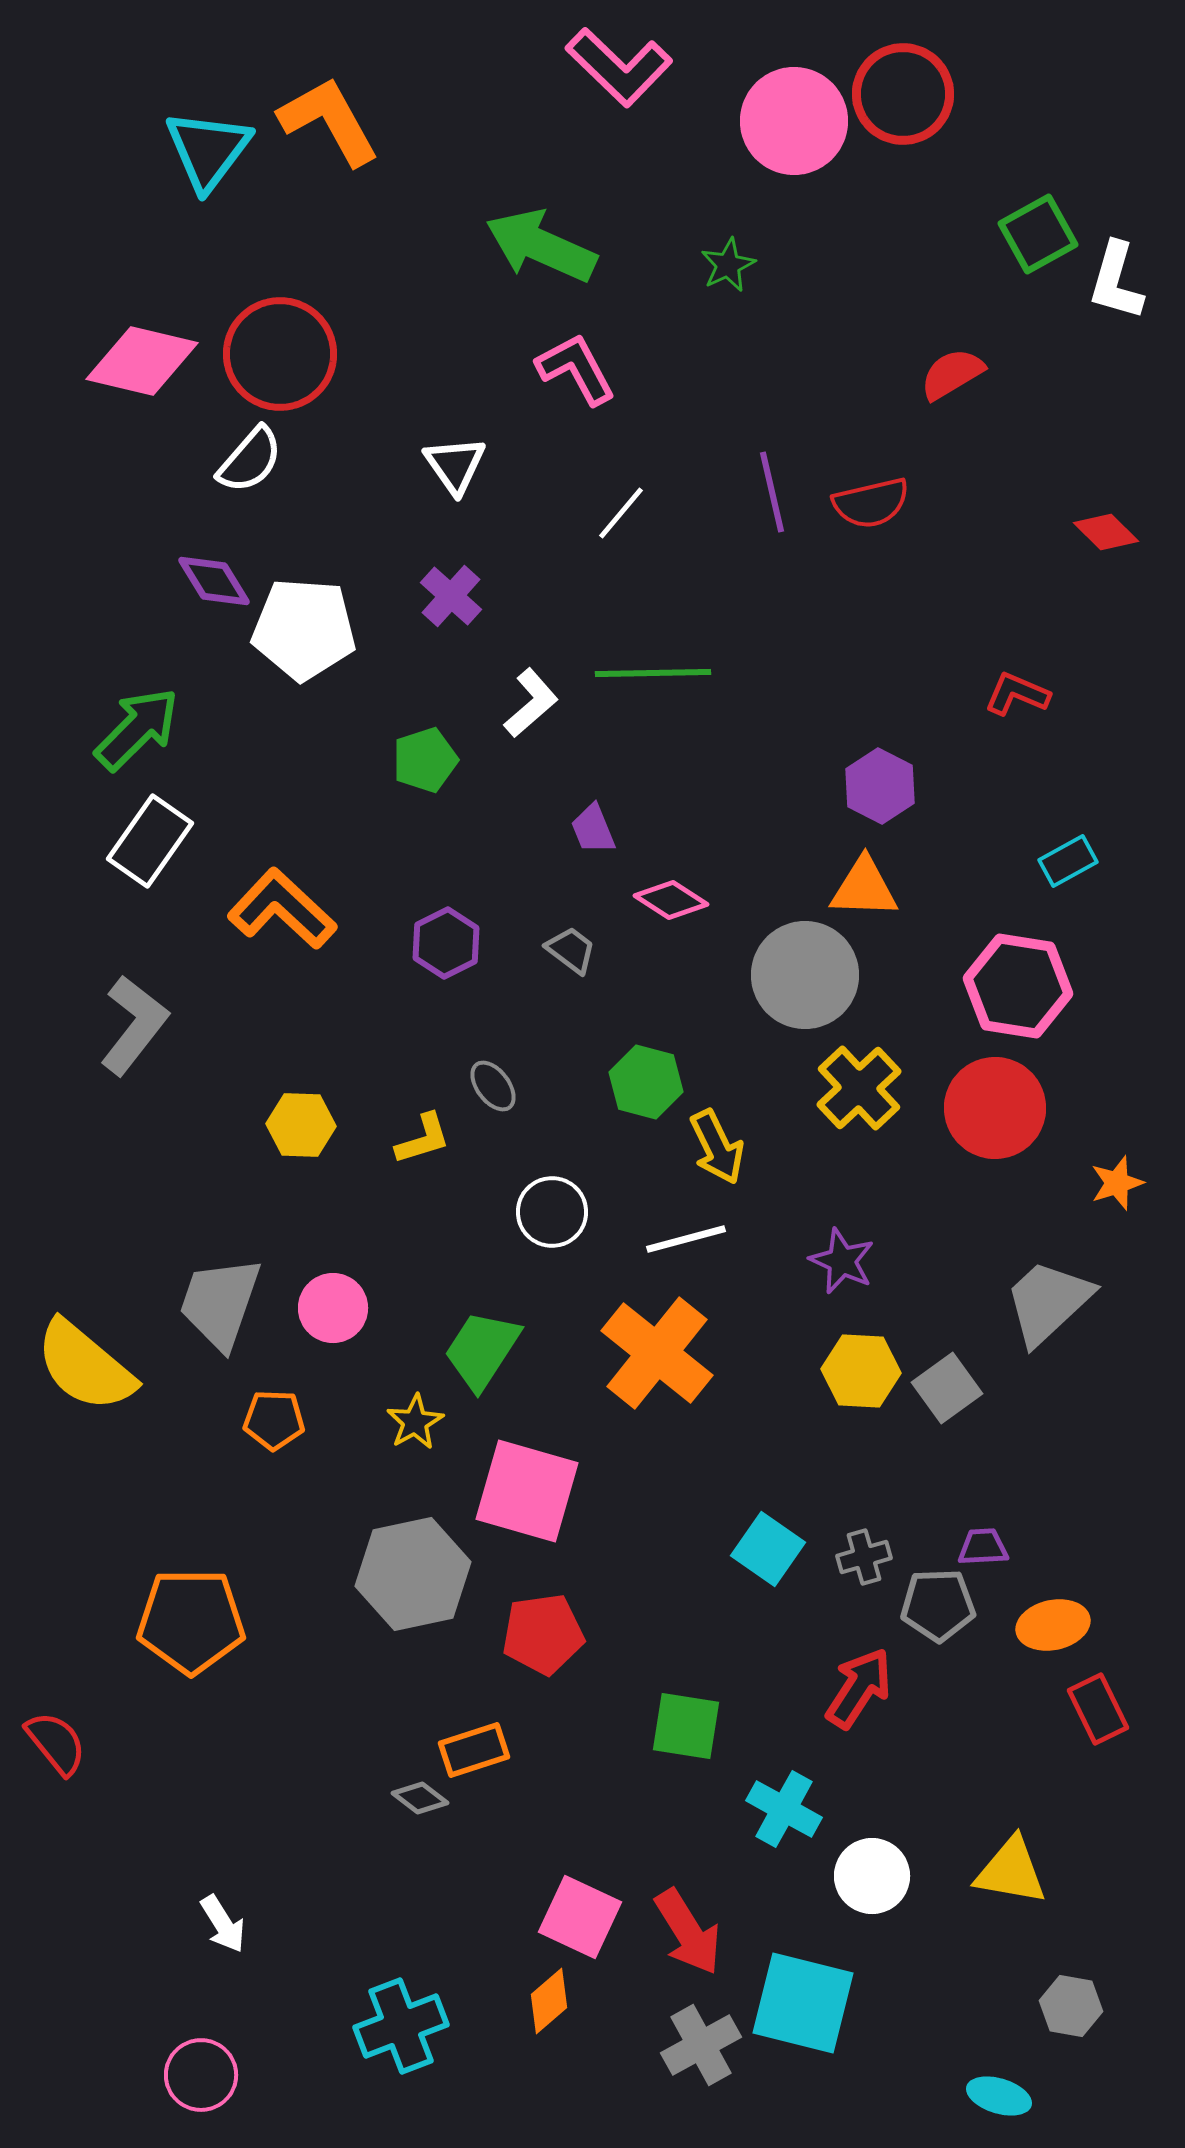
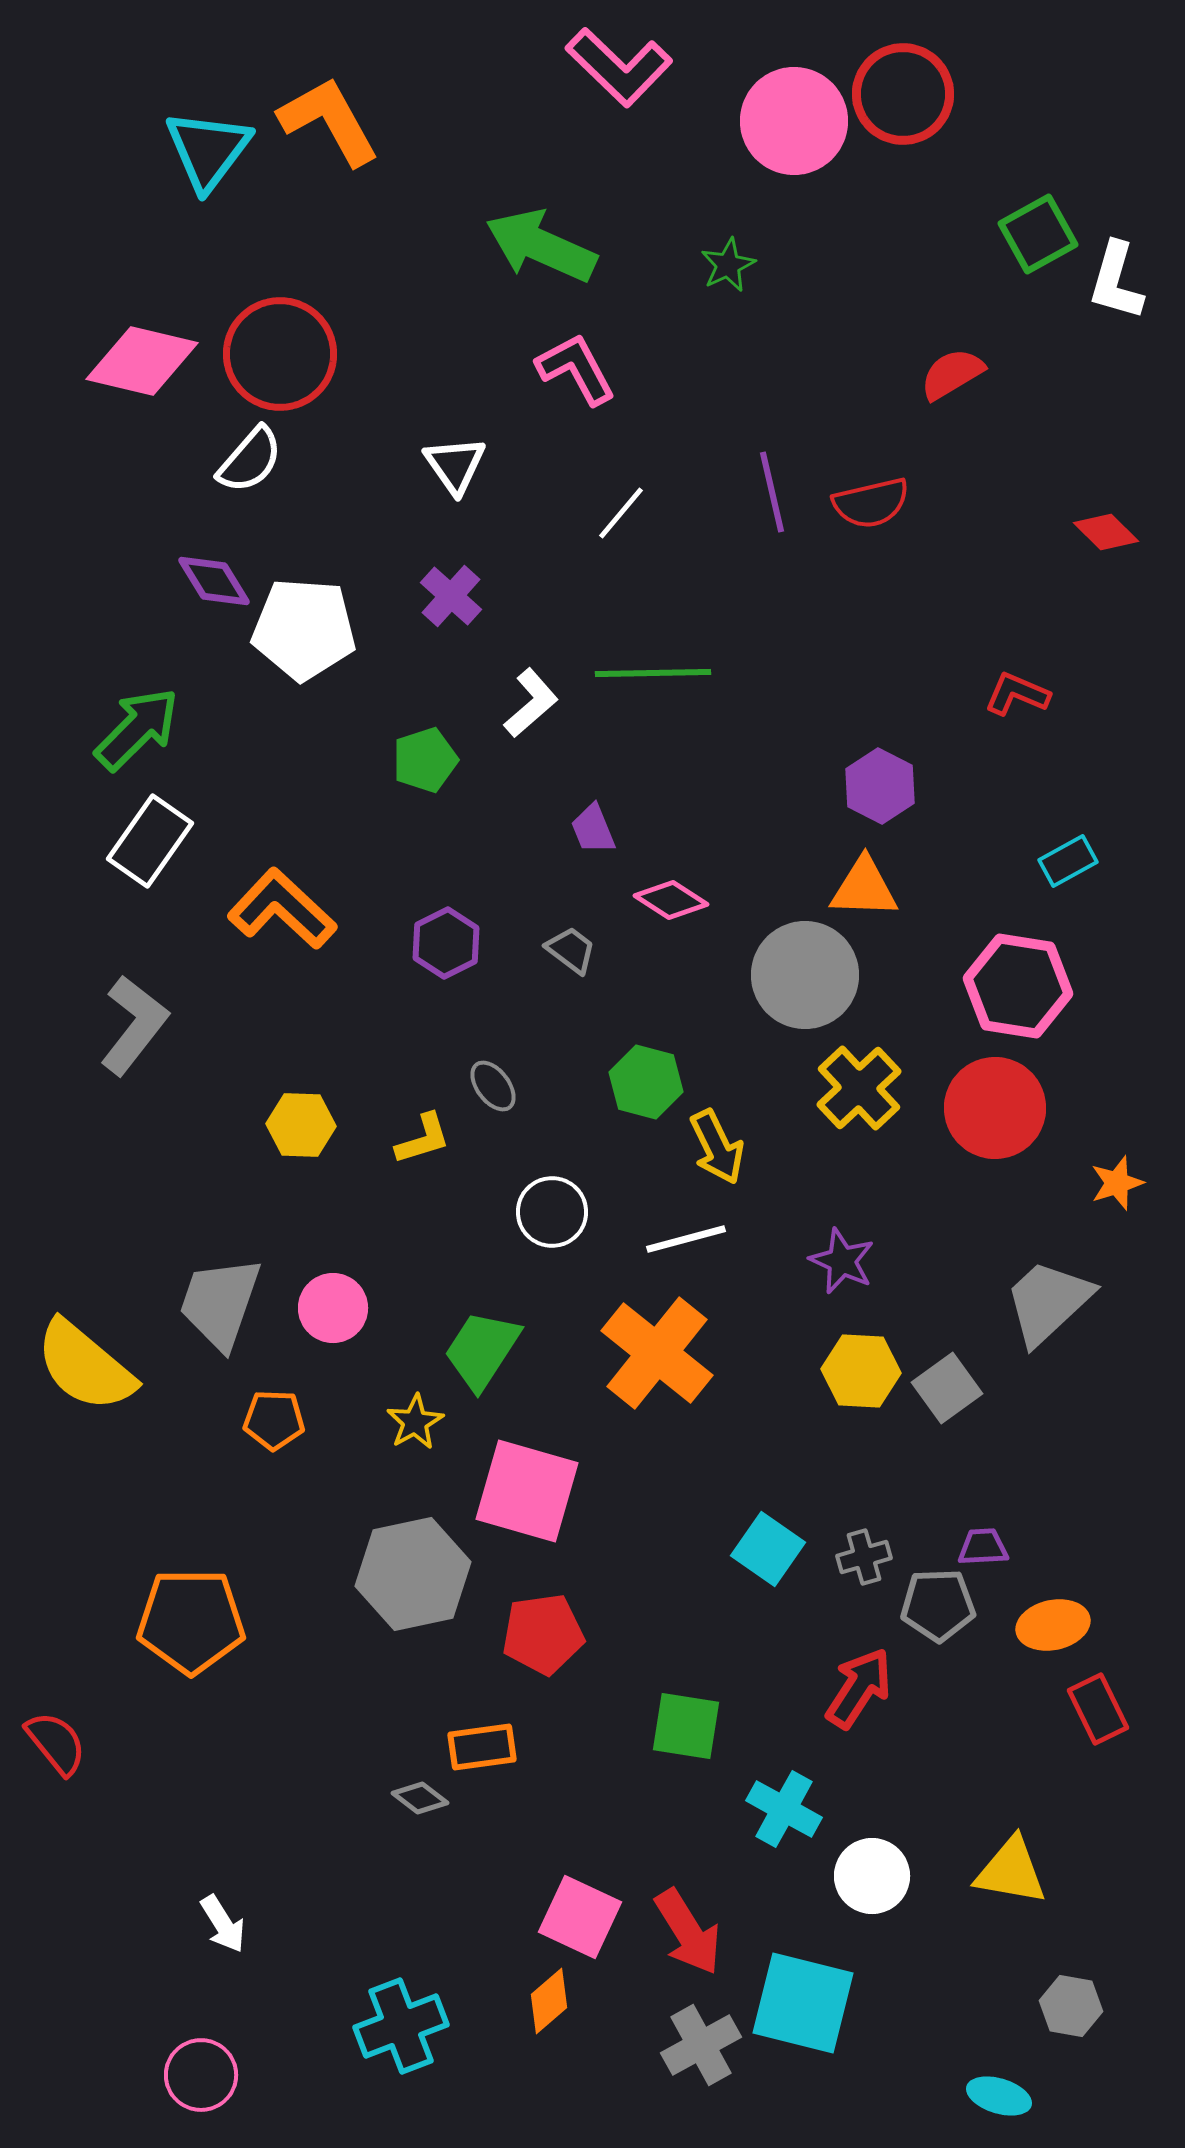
orange rectangle at (474, 1750): moved 8 px right, 3 px up; rotated 10 degrees clockwise
